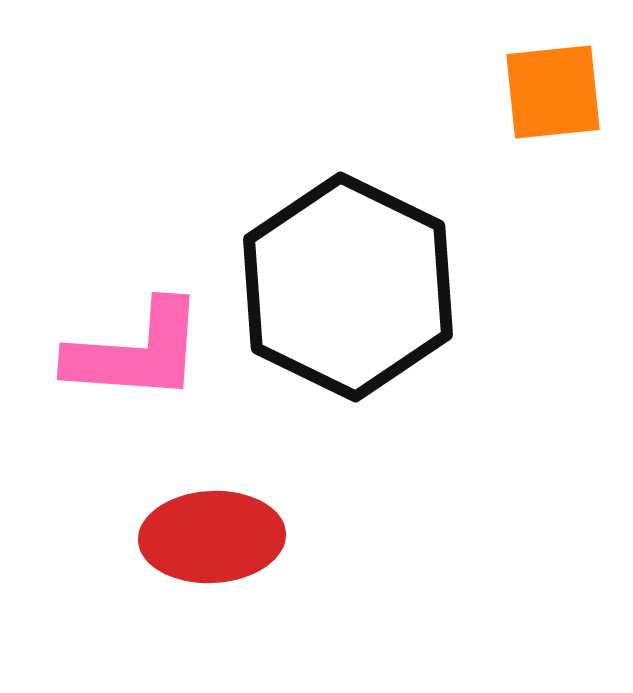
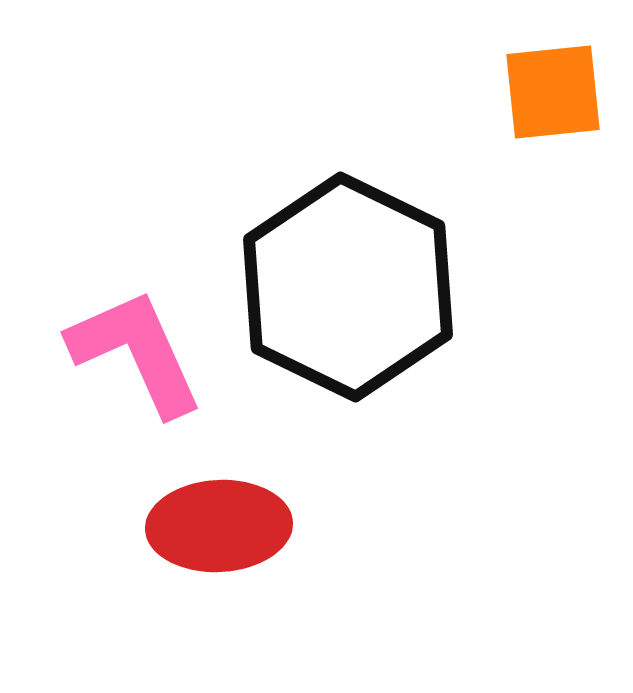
pink L-shape: rotated 118 degrees counterclockwise
red ellipse: moved 7 px right, 11 px up
